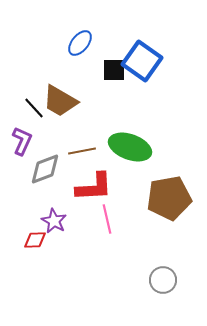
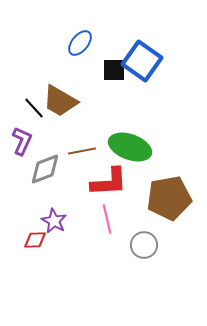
red L-shape: moved 15 px right, 5 px up
gray circle: moved 19 px left, 35 px up
